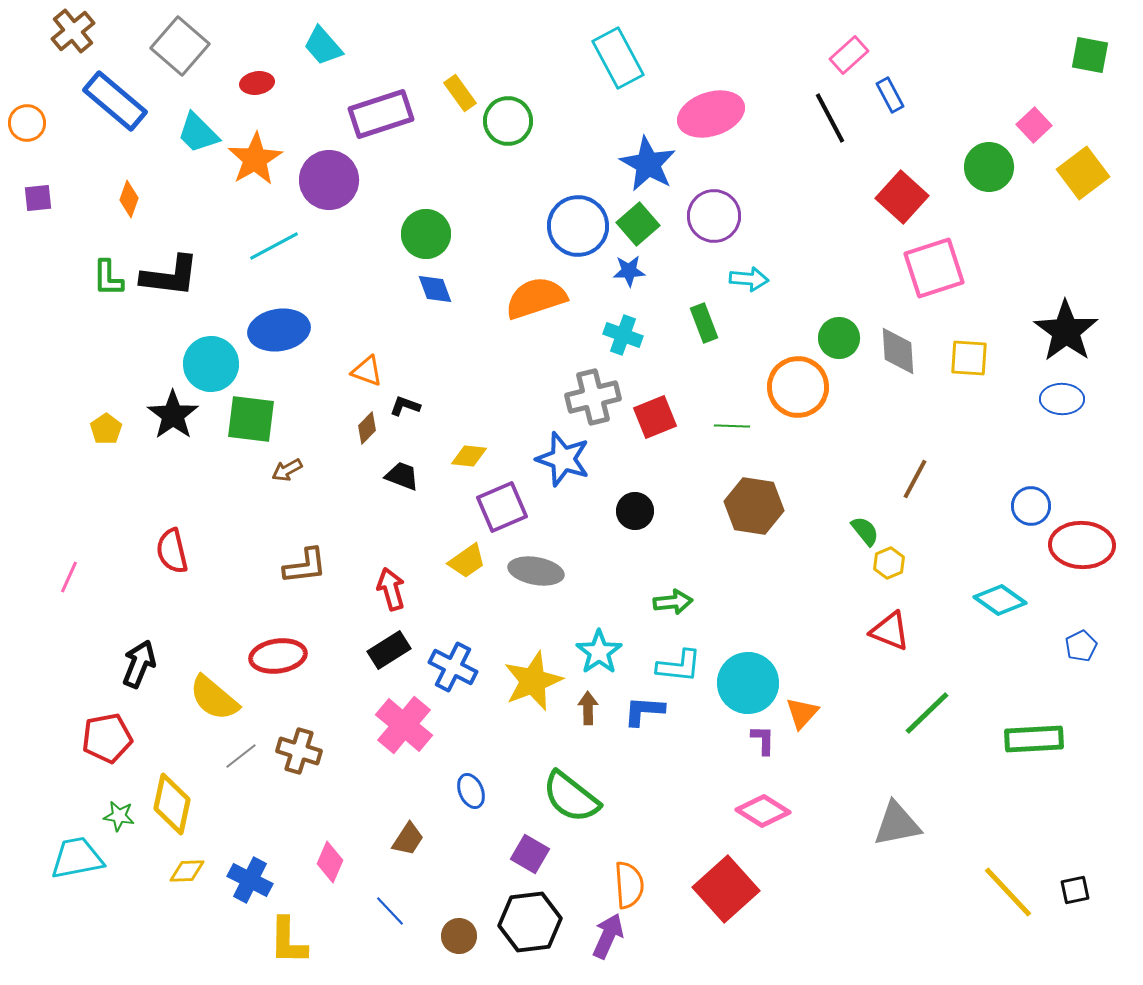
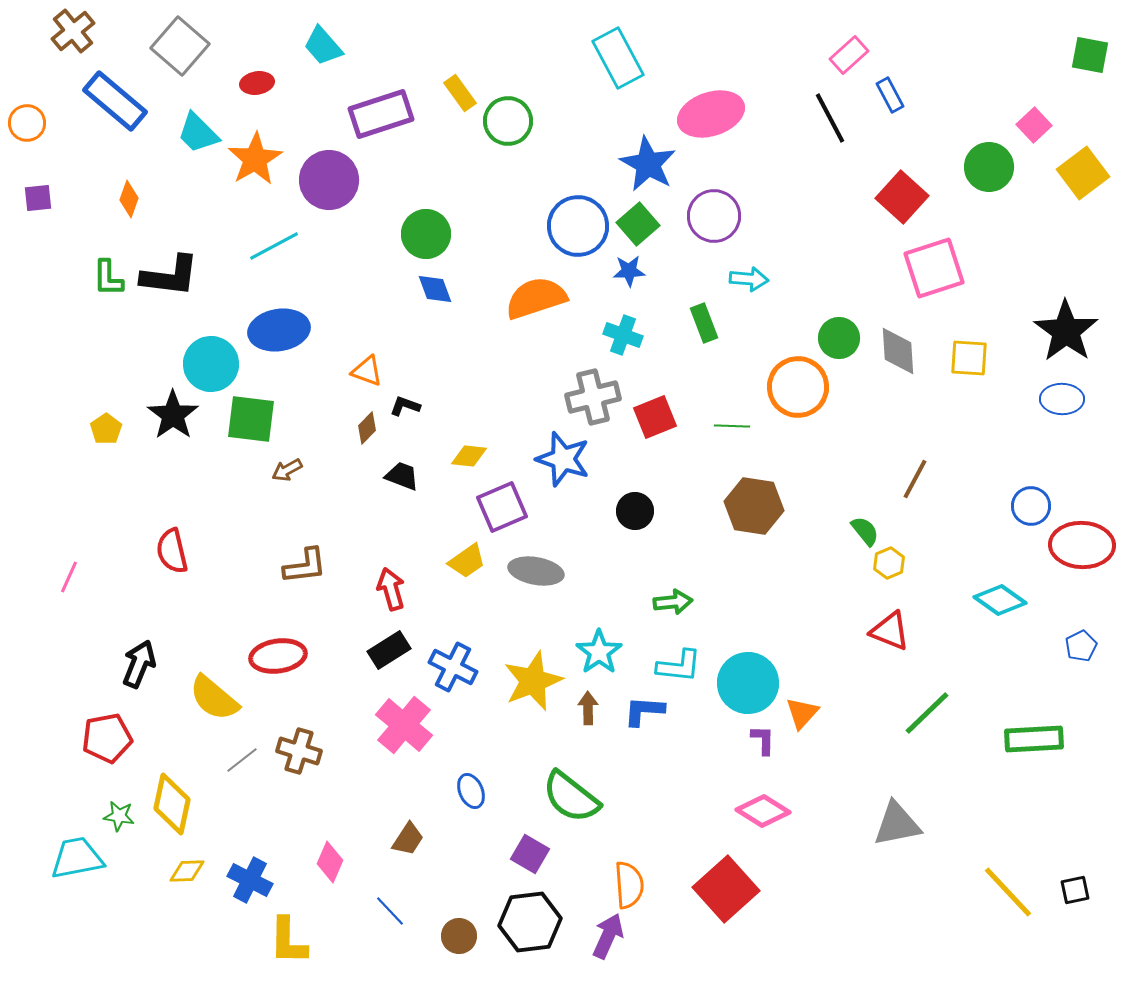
gray line at (241, 756): moved 1 px right, 4 px down
